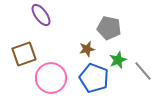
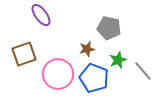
pink circle: moved 7 px right, 4 px up
